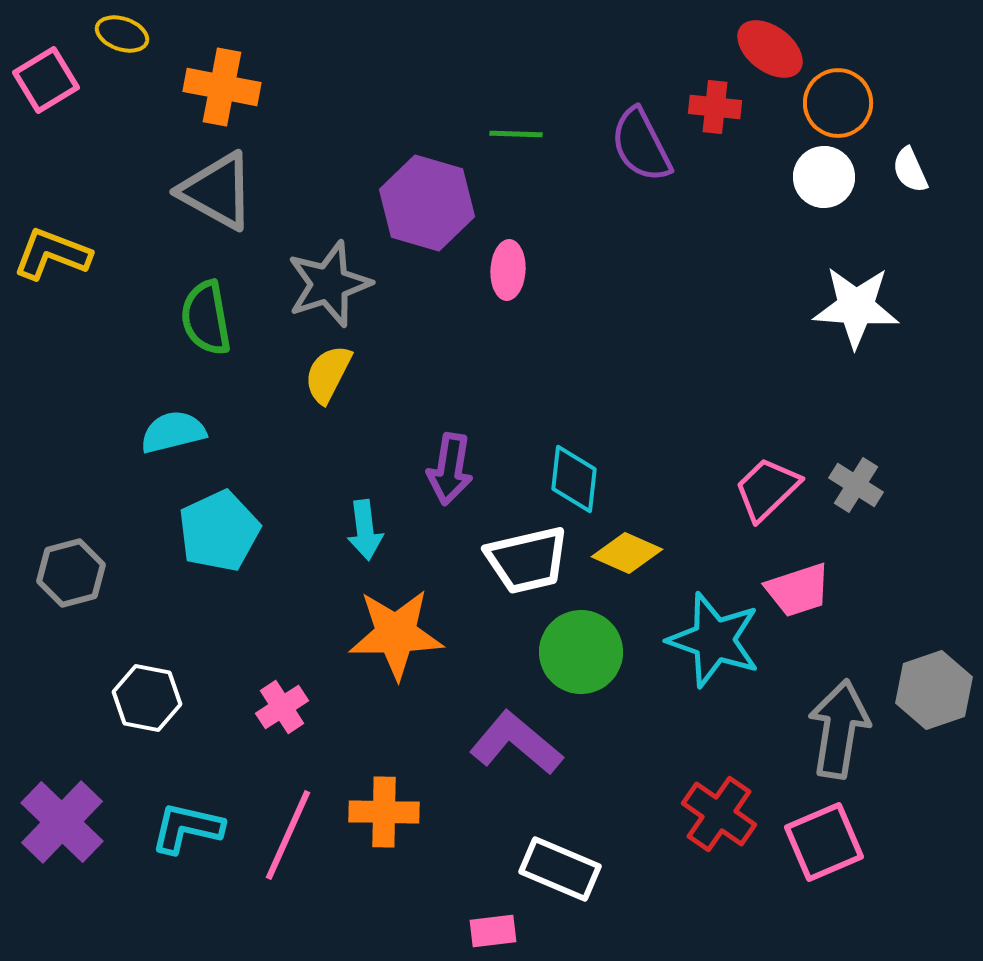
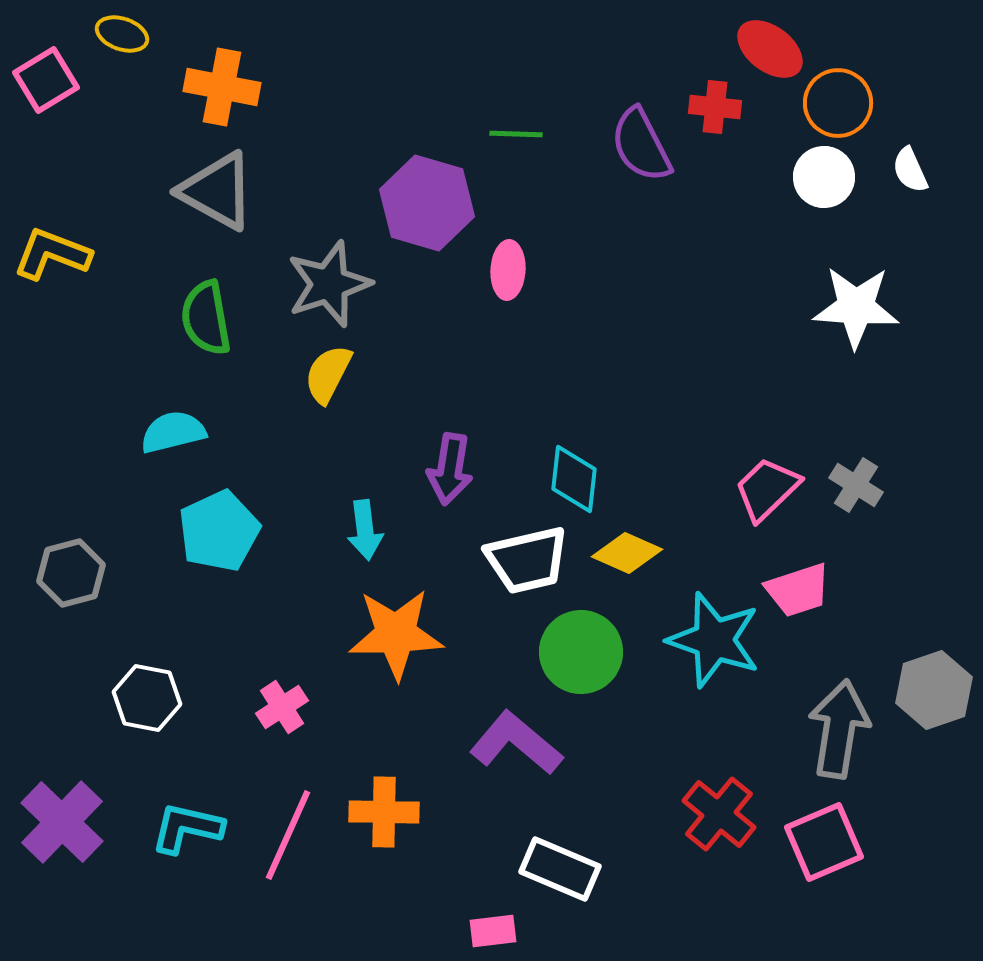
red cross at (719, 814): rotated 4 degrees clockwise
